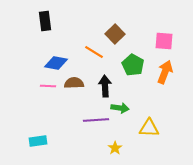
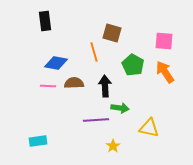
brown square: moved 3 px left, 1 px up; rotated 30 degrees counterclockwise
orange line: rotated 42 degrees clockwise
orange arrow: rotated 55 degrees counterclockwise
yellow triangle: rotated 10 degrees clockwise
yellow star: moved 2 px left, 2 px up
